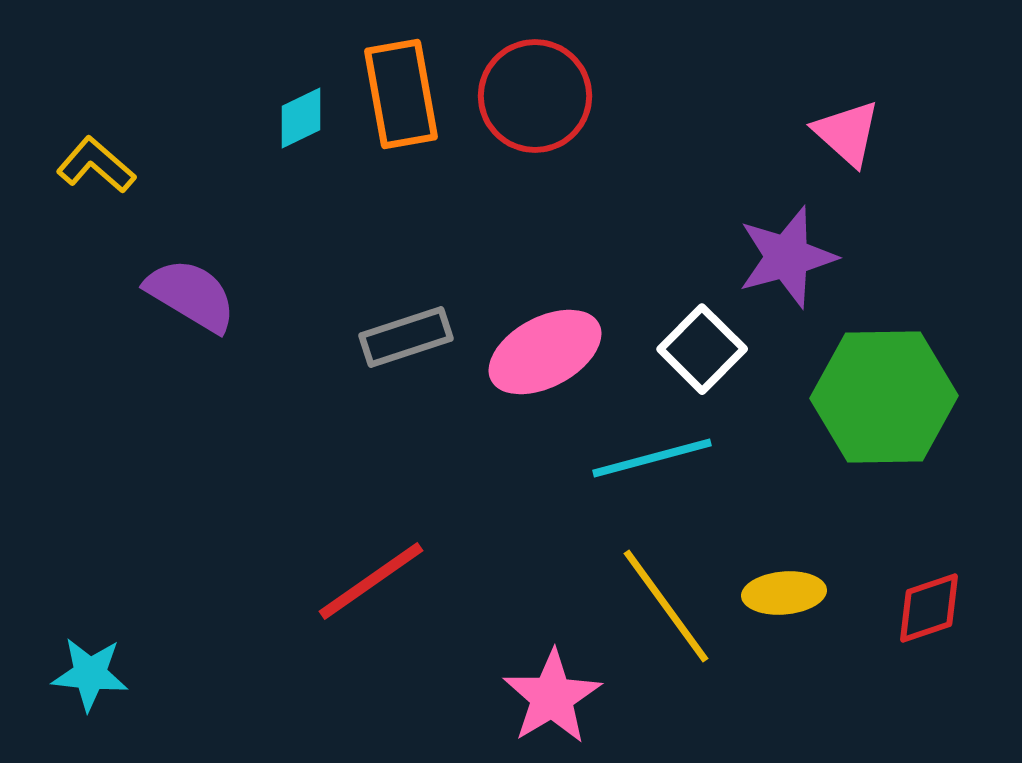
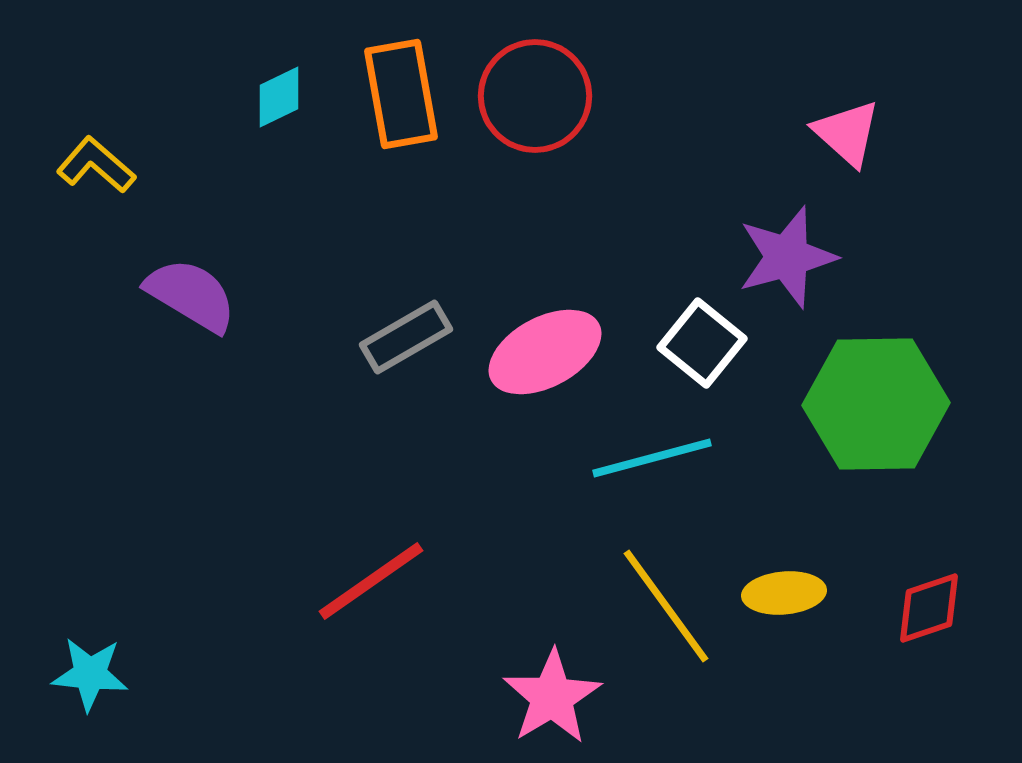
cyan diamond: moved 22 px left, 21 px up
gray rectangle: rotated 12 degrees counterclockwise
white square: moved 6 px up; rotated 6 degrees counterclockwise
green hexagon: moved 8 px left, 7 px down
